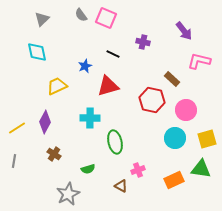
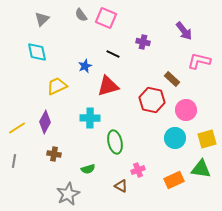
brown cross: rotated 24 degrees counterclockwise
